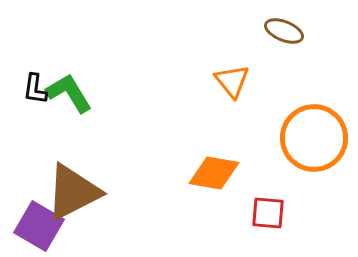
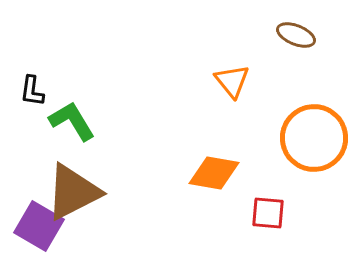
brown ellipse: moved 12 px right, 4 px down
black L-shape: moved 3 px left, 2 px down
green L-shape: moved 3 px right, 28 px down
